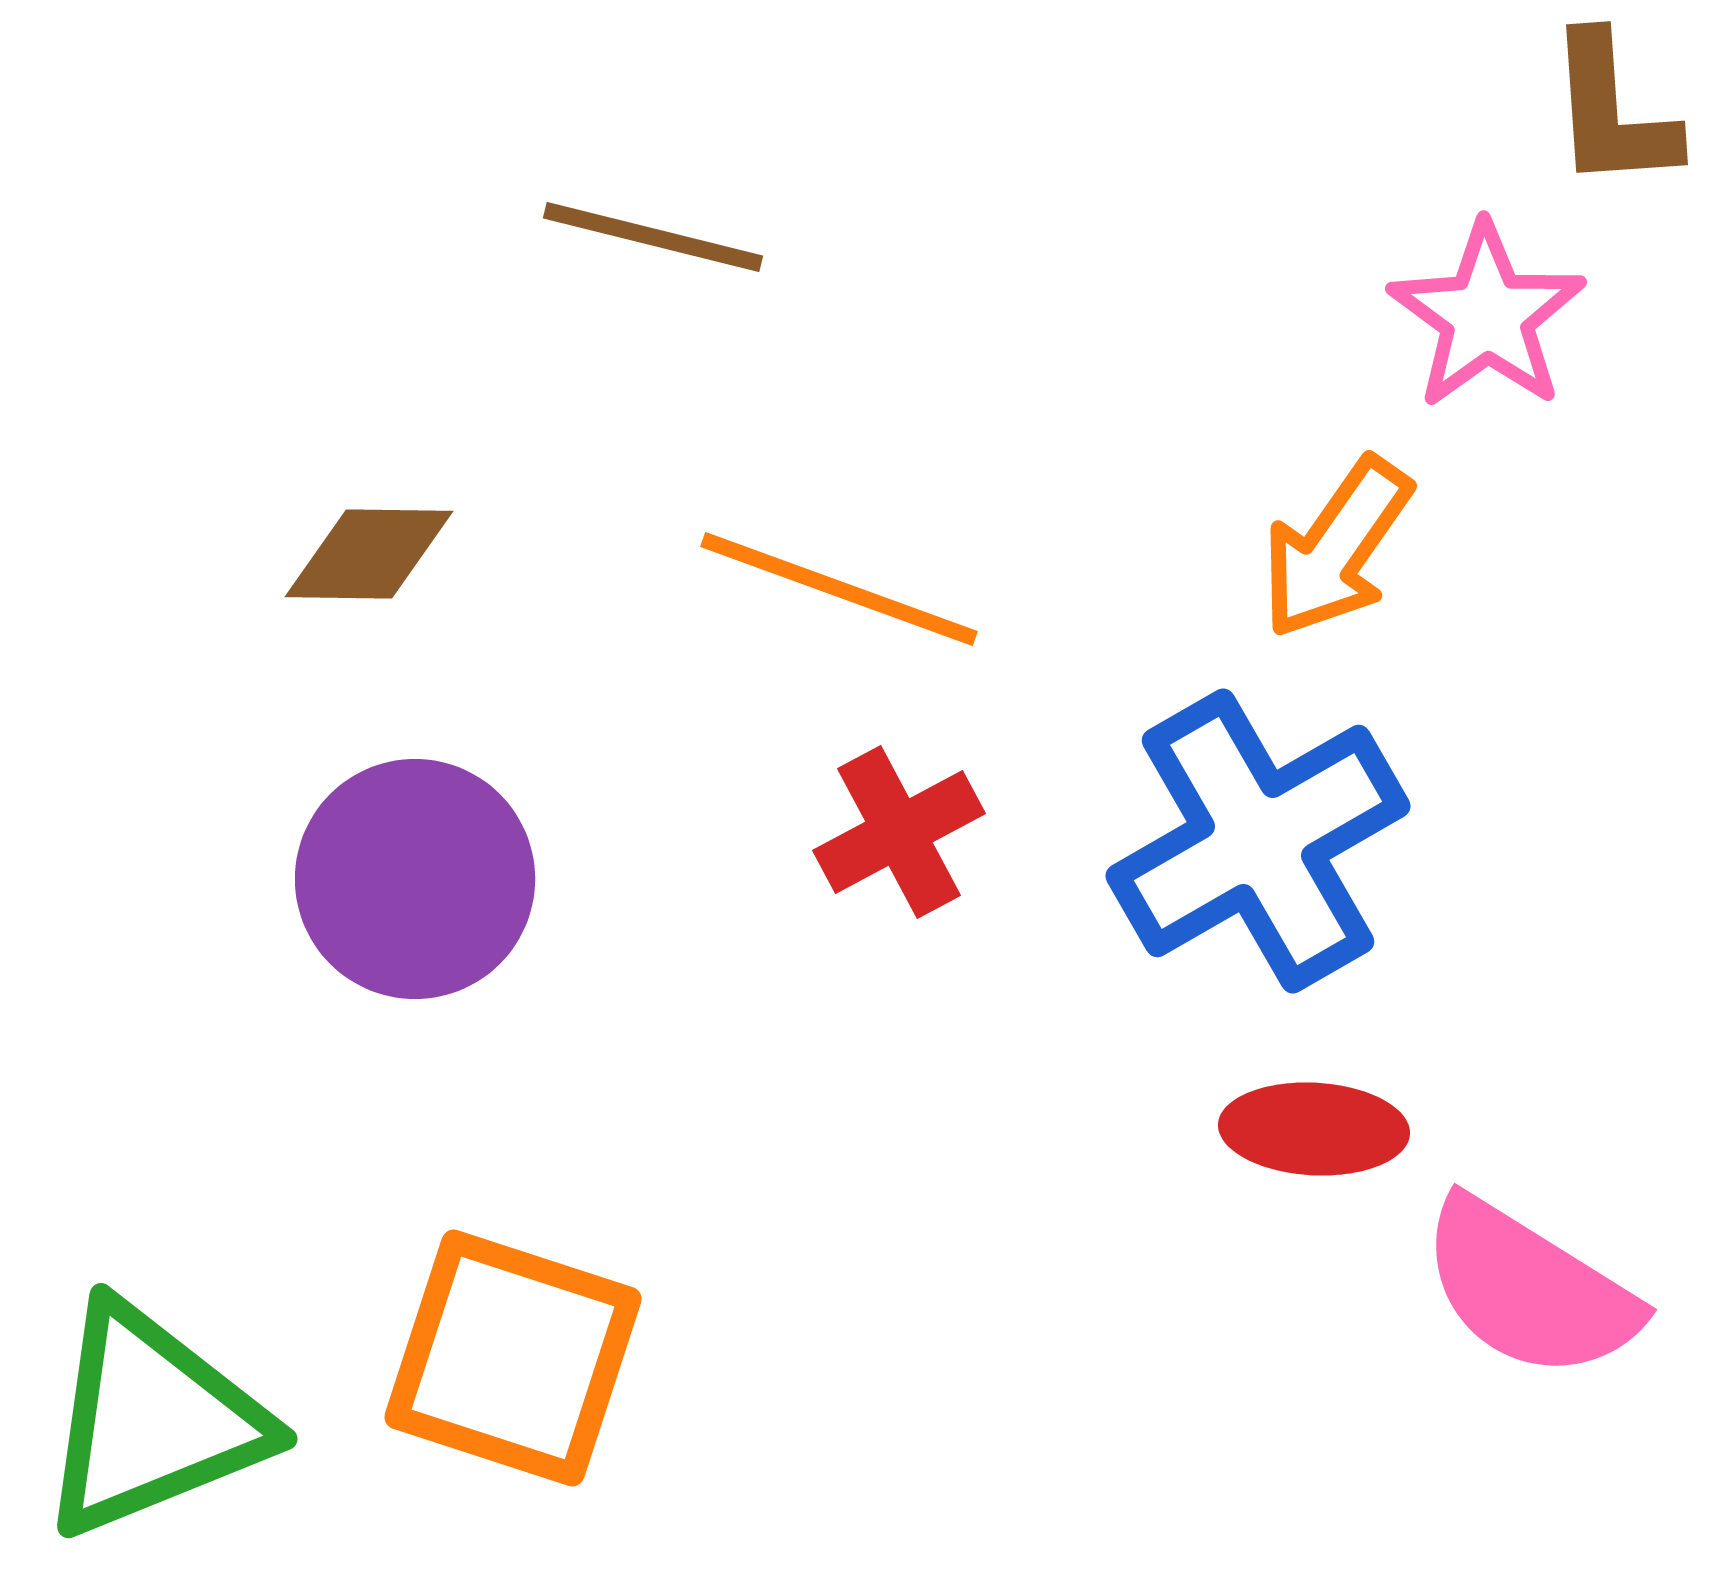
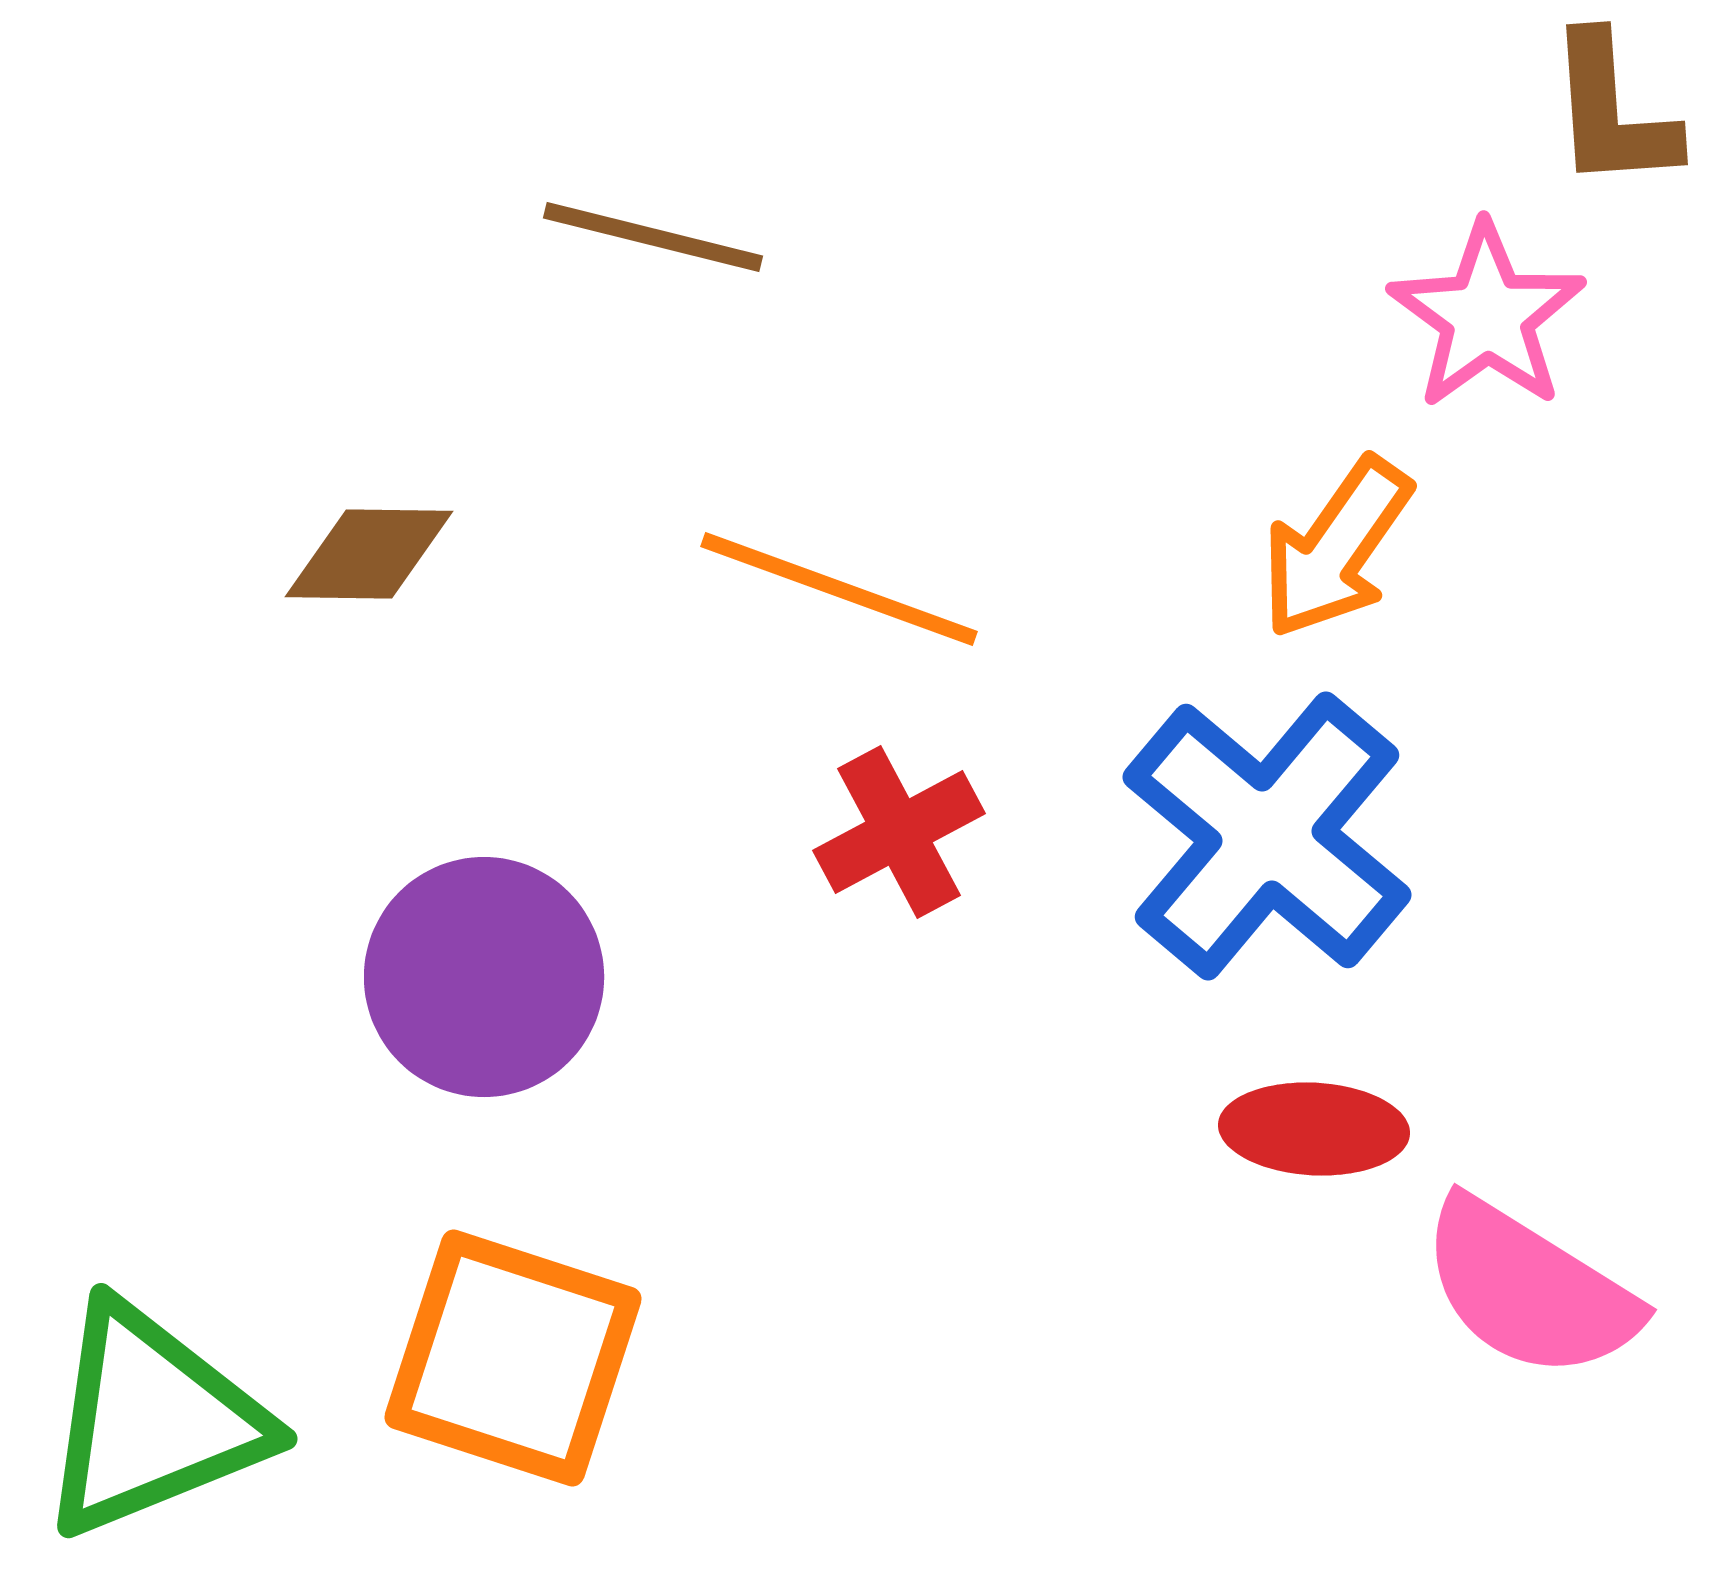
blue cross: moved 9 px right, 5 px up; rotated 20 degrees counterclockwise
purple circle: moved 69 px right, 98 px down
